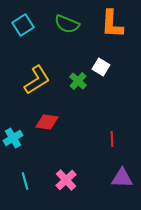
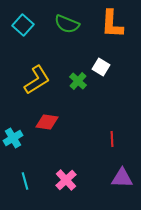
cyan square: rotated 15 degrees counterclockwise
